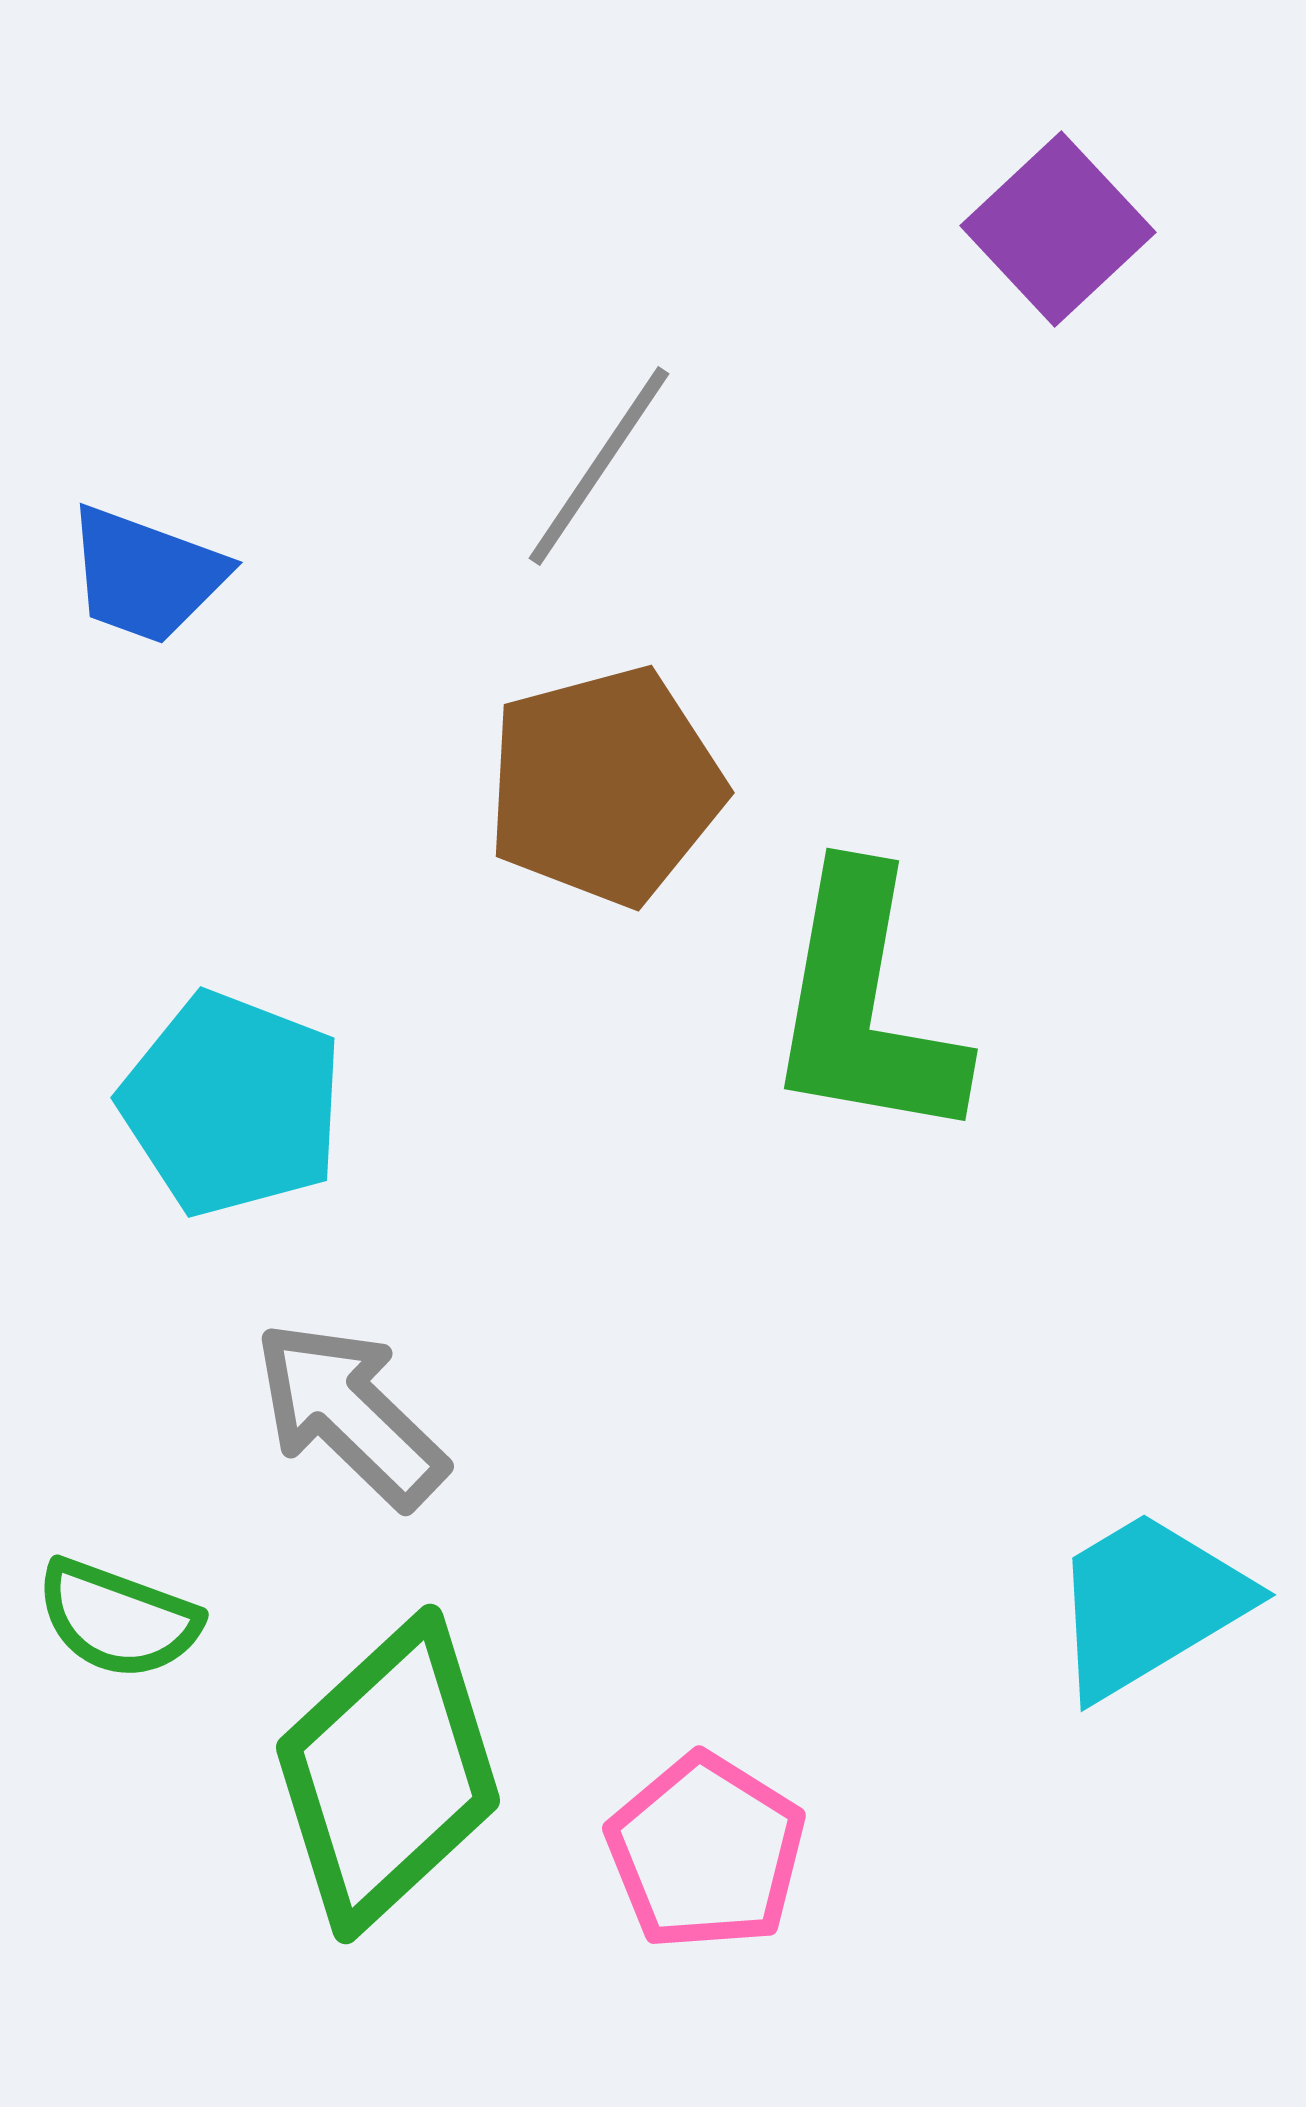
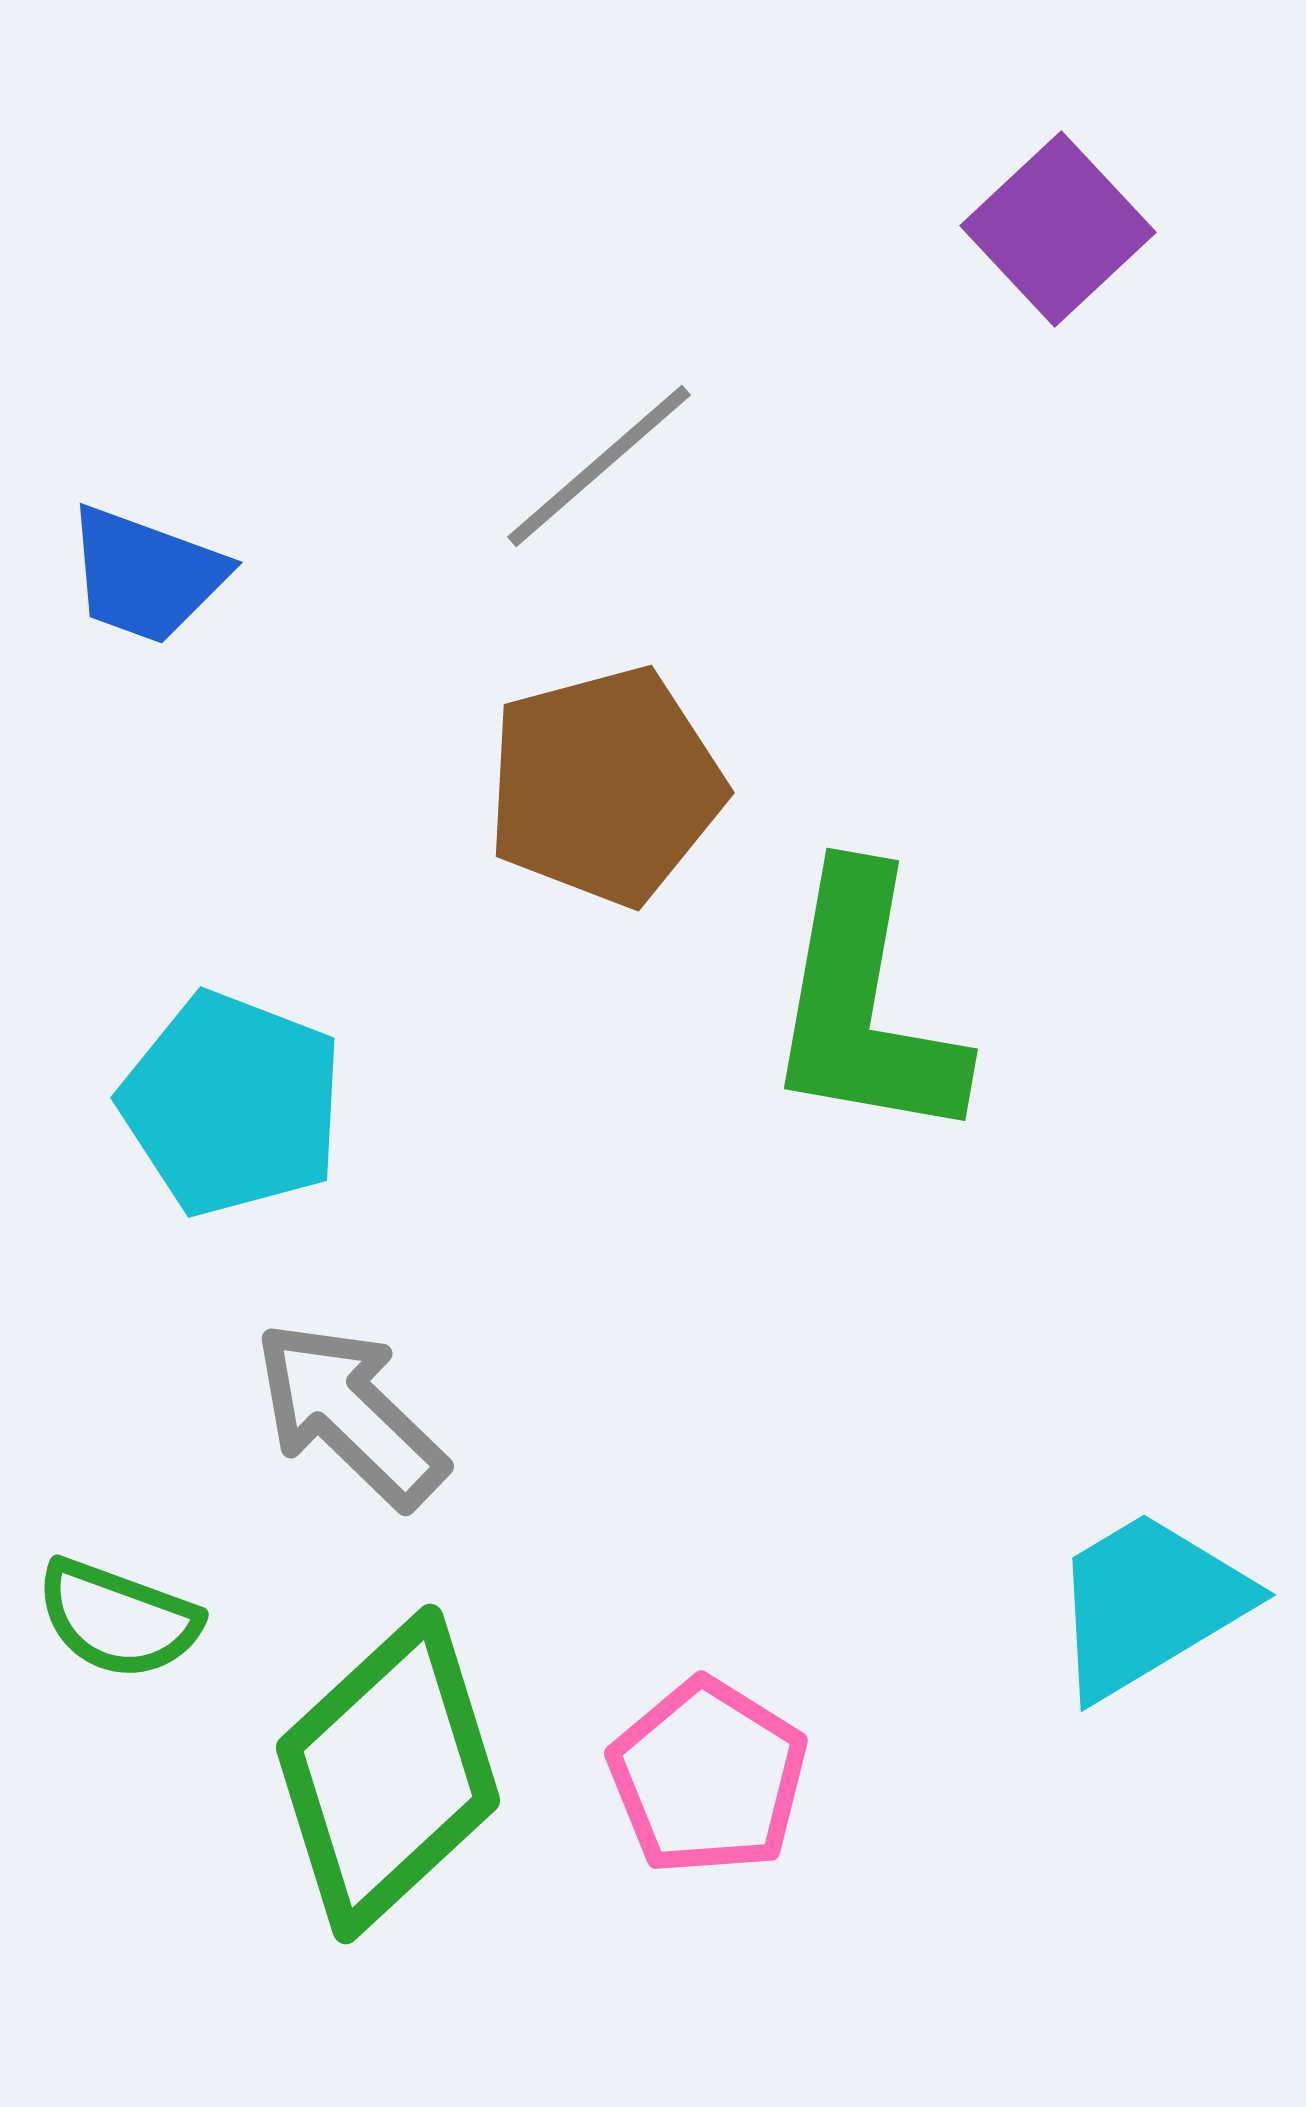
gray line: rotated 15 degrees clockwise
pink pentagon: moved 2 px right, 75 px up
